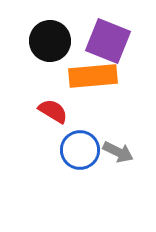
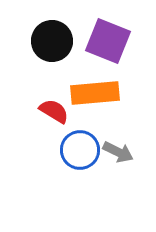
black circle: moved 2 px right
orange rectangle: moved 2 px right, 17 px down
red semicircle: moved 1 px right
